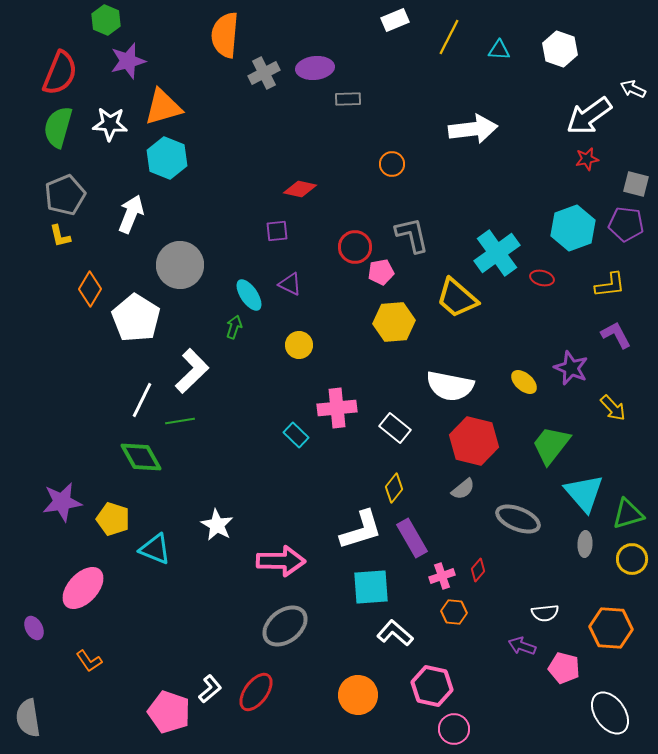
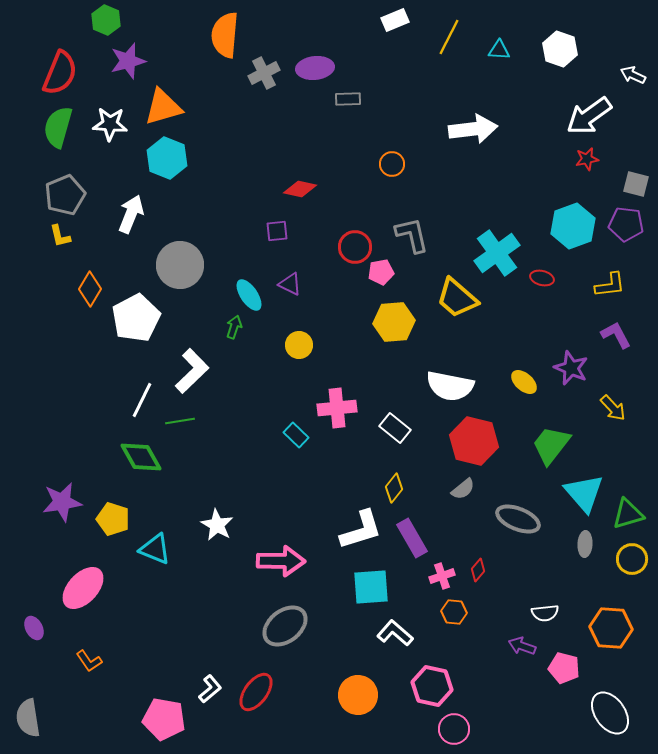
white arrow at (633, 89): moved 14 px up
cyan hexagon at (573, 228): moved 2 px up
white pentagon at (136, 318): rotated 12 degrees clockwise
pink pentagon at (169, 712): moved 5 px left, 7 px down; rotated 9 degrees counterclockwise
